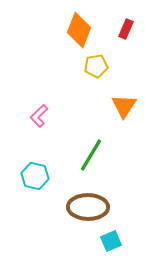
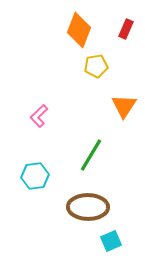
cyan hexagon: rotated 20 degrees counterclockwise
